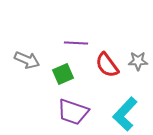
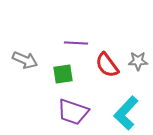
gray arrow: moved 2 px left
green square: rotated 15 degrees clockwise
cyan L-shape: moved 1 px right, 1 px up
